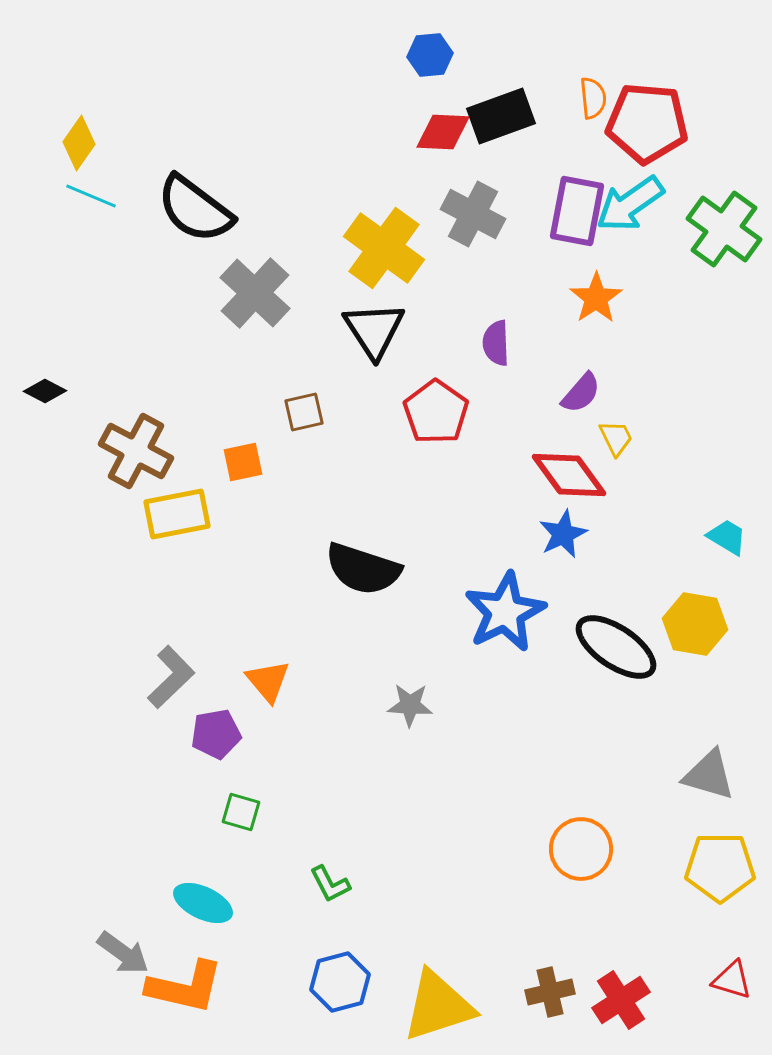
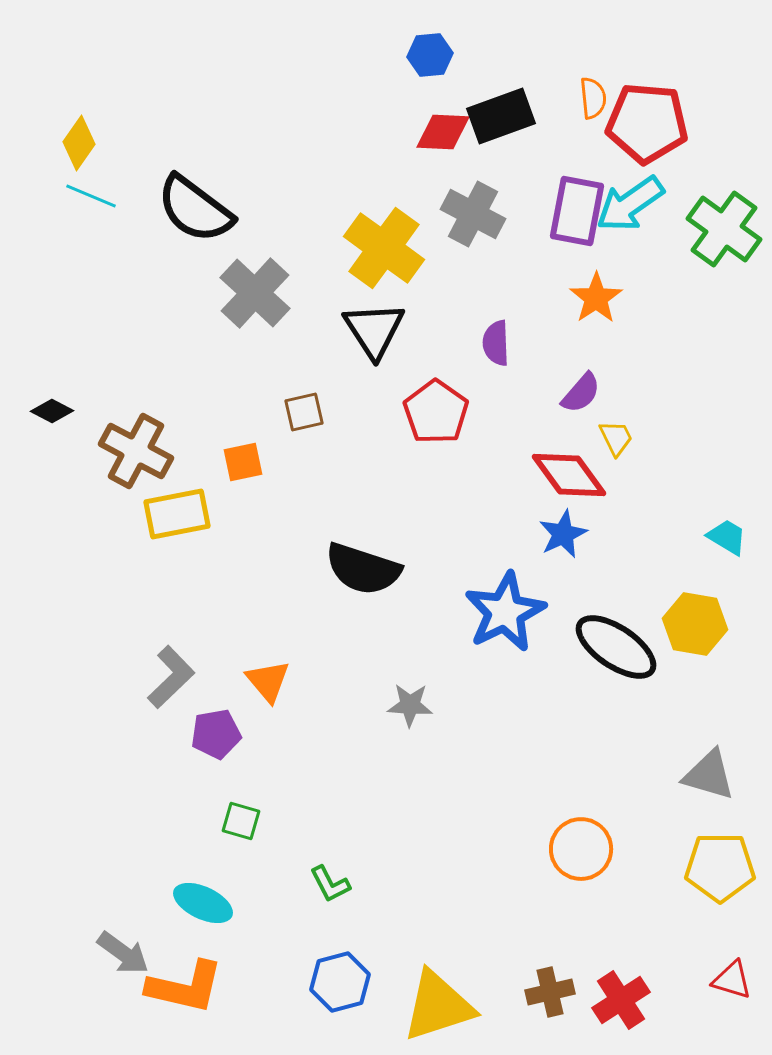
black diamond at (45, 391): moved 7 px right, 20 px down
green square at (241, 812): moved 9 px down
